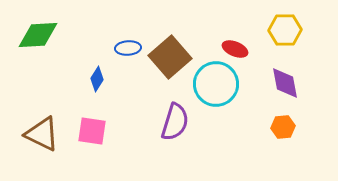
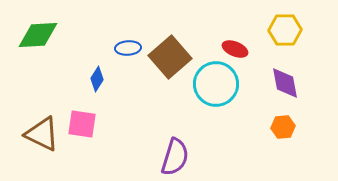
purple semicircle: moved 35 px down
pink square: moved 10 px left, 7 px up
